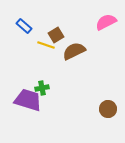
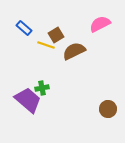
pink semicircle: moved 6 px left, 2 px down
blue rectangle: moved 2 px down
purple trapezoid: rotated 24 degrees clockwise
